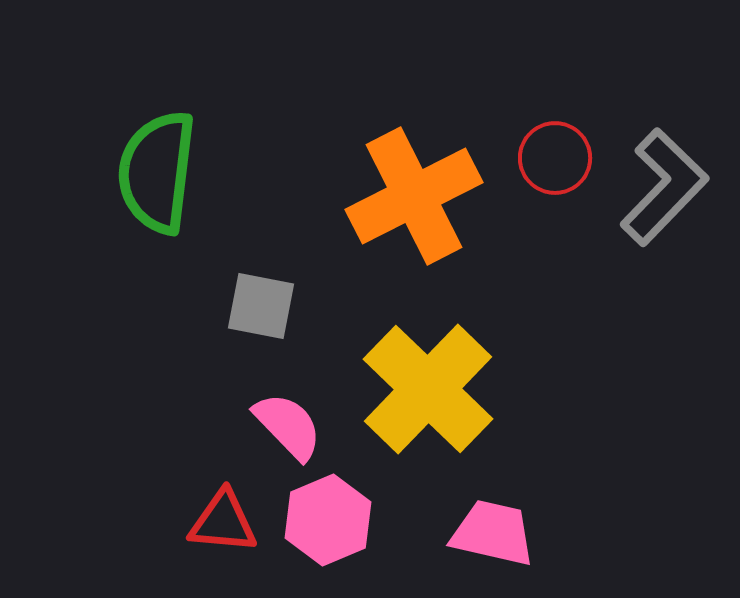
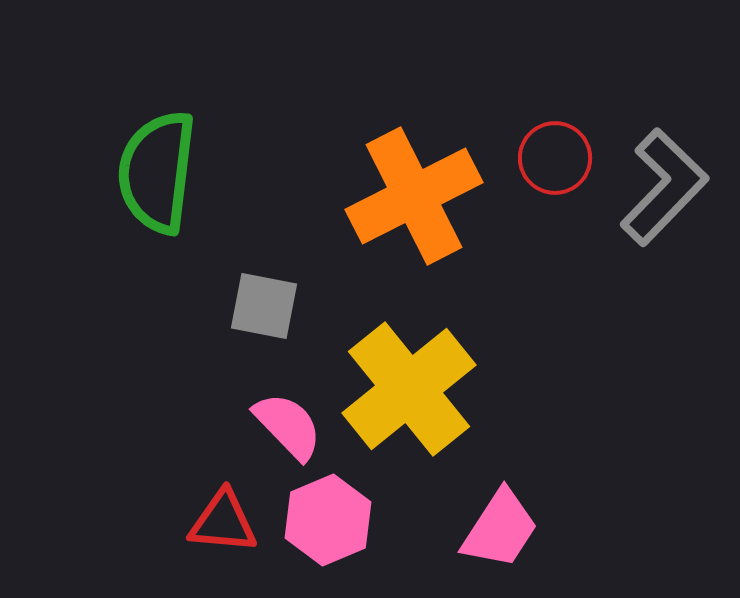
gray square: moved 3 px right
yellow cross: moved 19 px left; rotated 7 degrees clockwise
pink trapezoid: moved 7 px right, 4 px up; rotated 110 degrees clockwise
